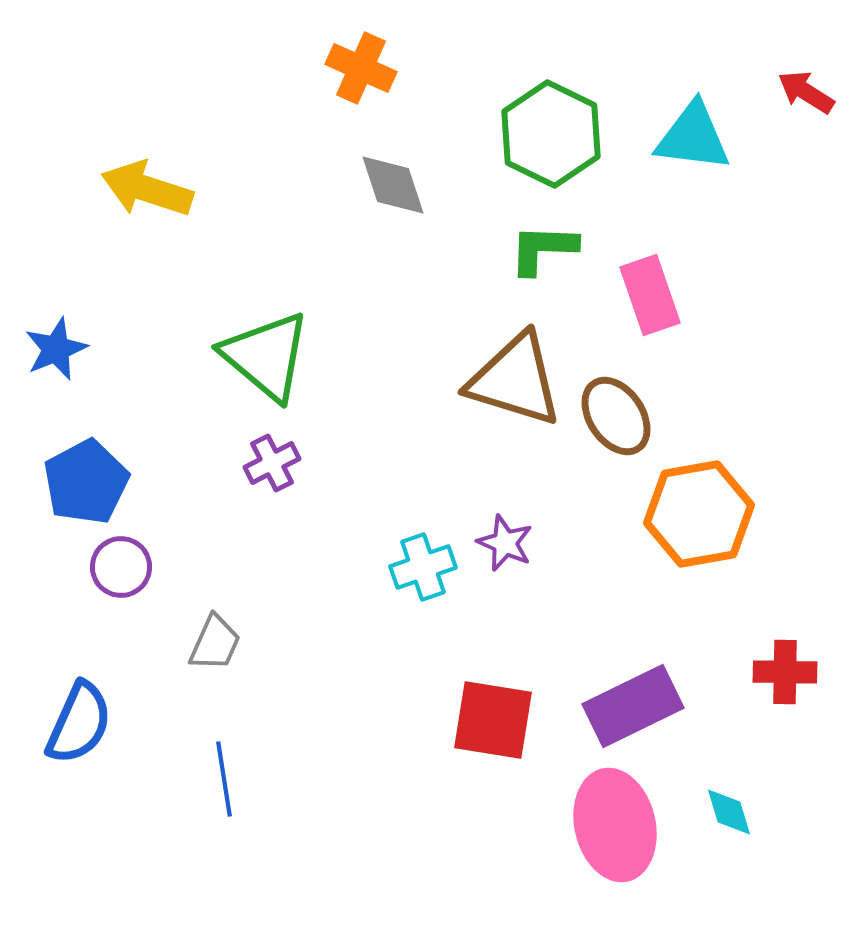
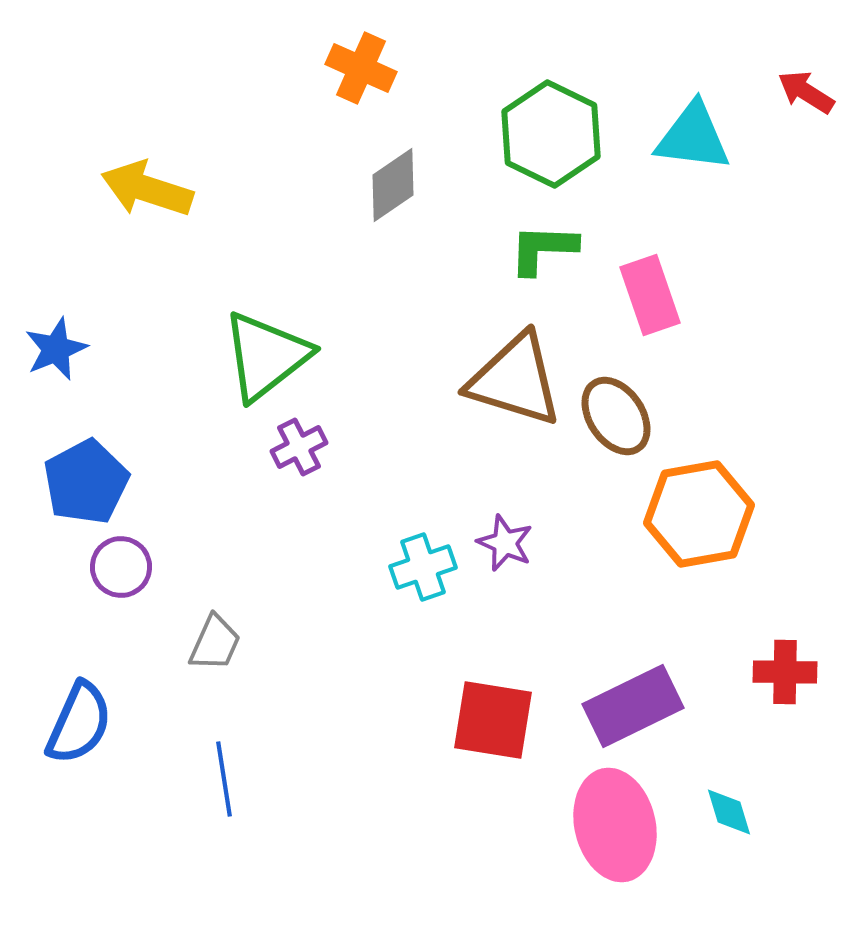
gray diamond: rotated 74 degrees clockwise
green triangle: rotated 42 degrees clockwise
purple cross: moved 27 px right, 16 px up
